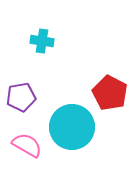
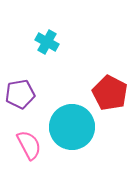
cyan cross: moved 5 px right, 1 px down; rotated 20 degrees clockwise
purple pentagon: moved 1 px left, 3 px up
pink semicircle: moved 2 px right; rotated 32 degrees clockwise
